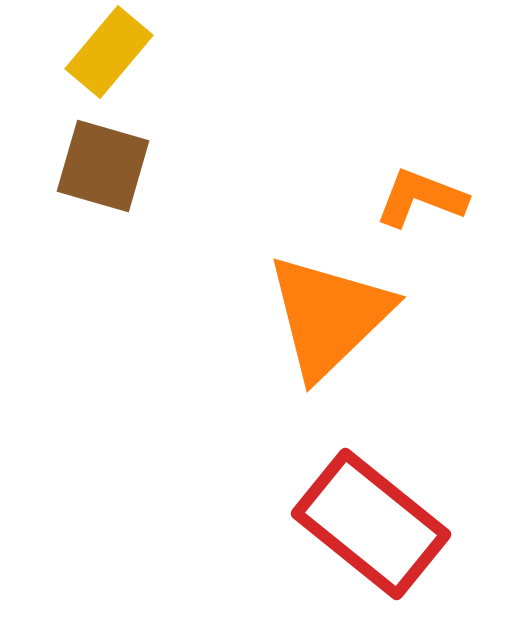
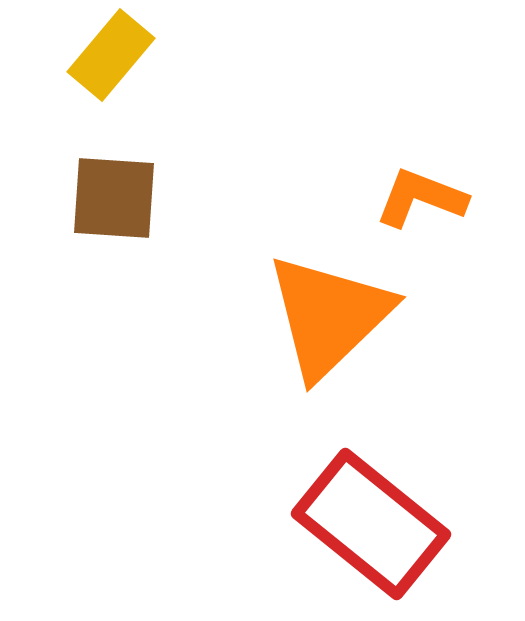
yellow rectangle: moved 2 px right, 3 px down
brown square: moved 11 px right, 32 px down; rotated 12 degrees counterclockwise
